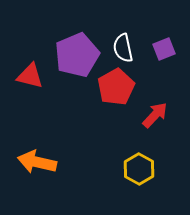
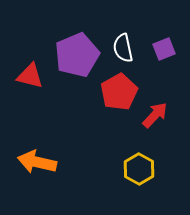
red pentagon: moved 3 px right, 5 px down
